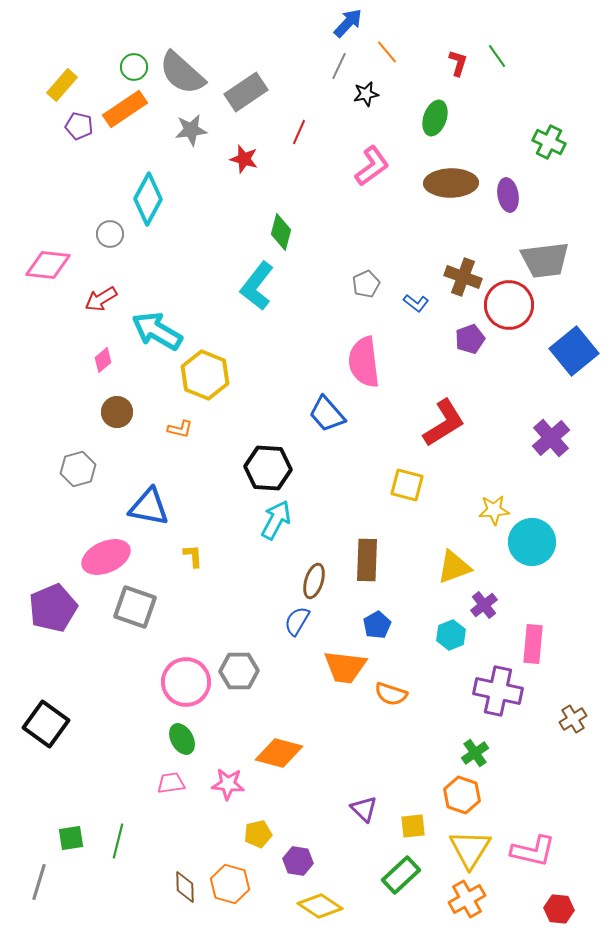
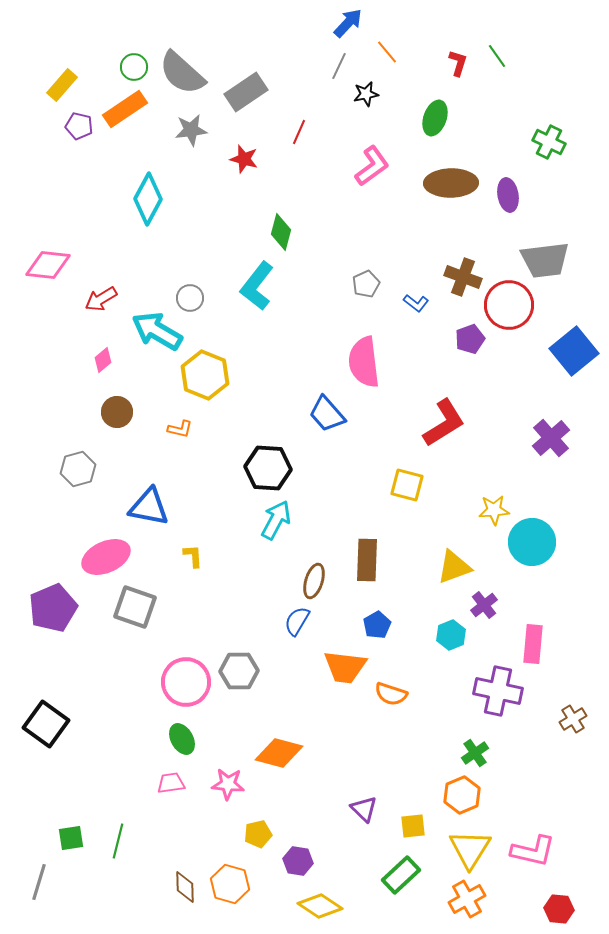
gray circle at (110, 234): moved 80 px right, 64 px down
orange hexagon at (462, 795): rotated 18 degrees clockwise
